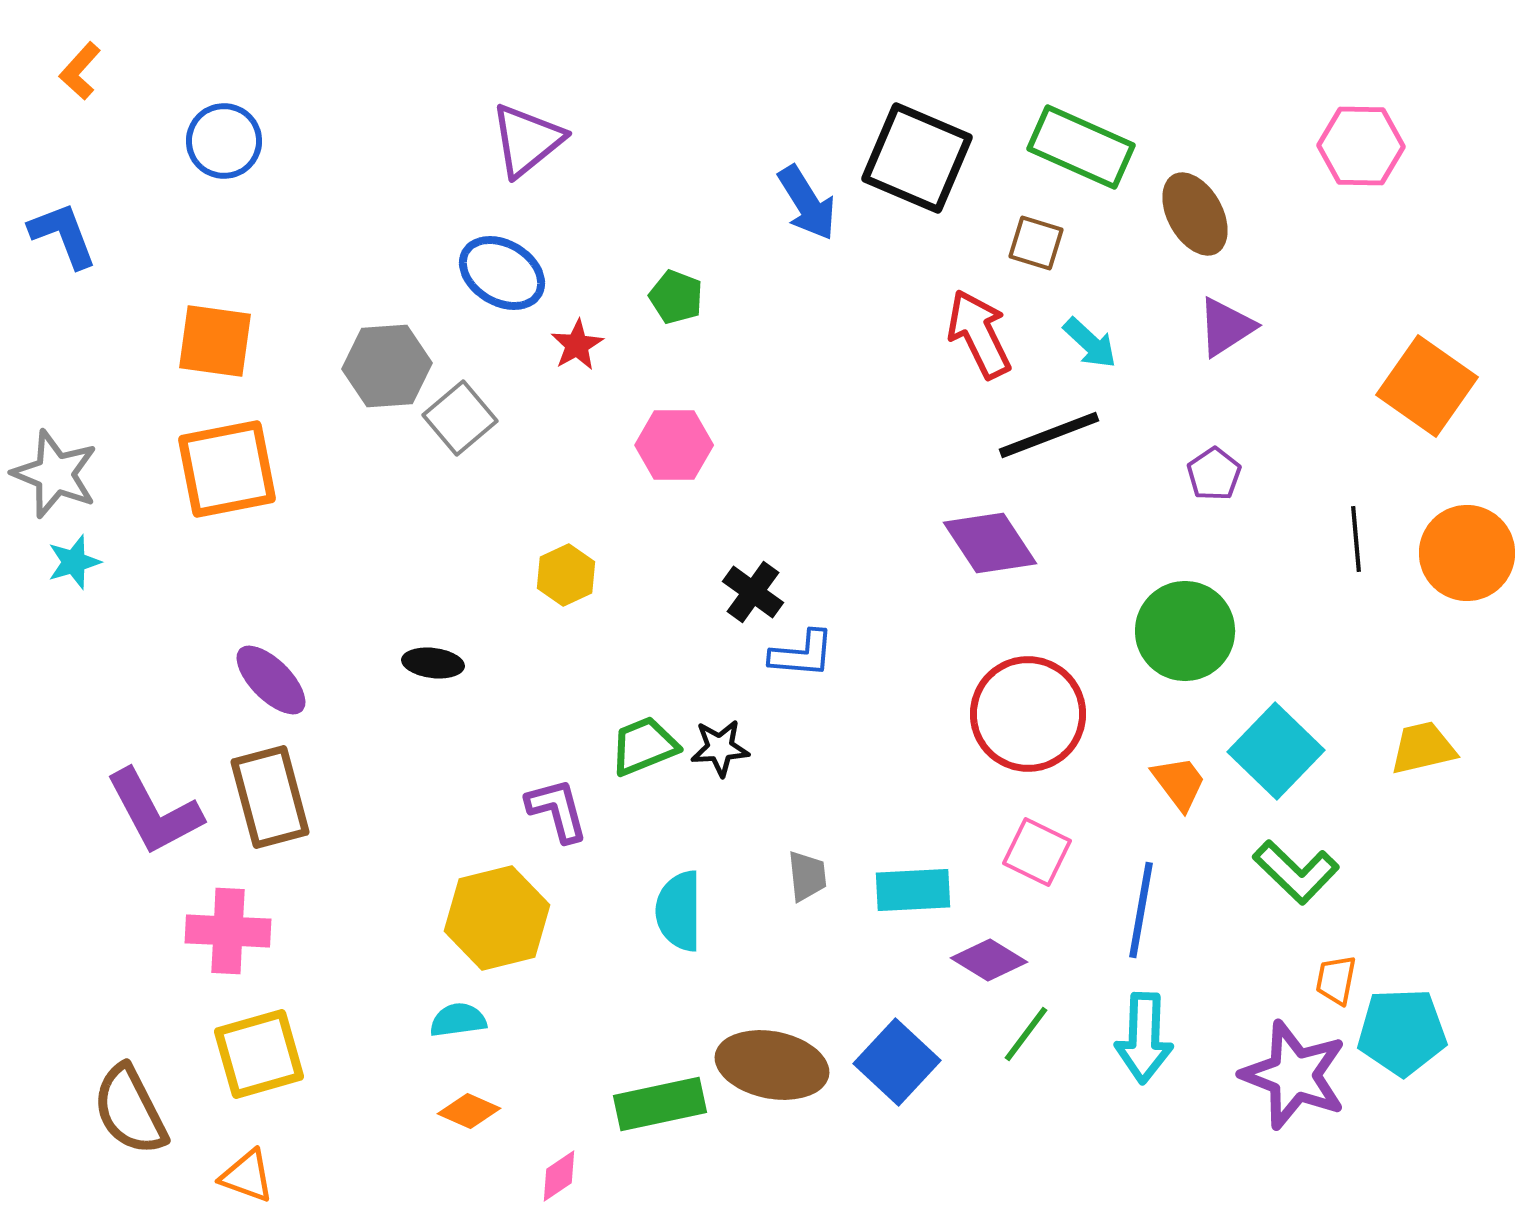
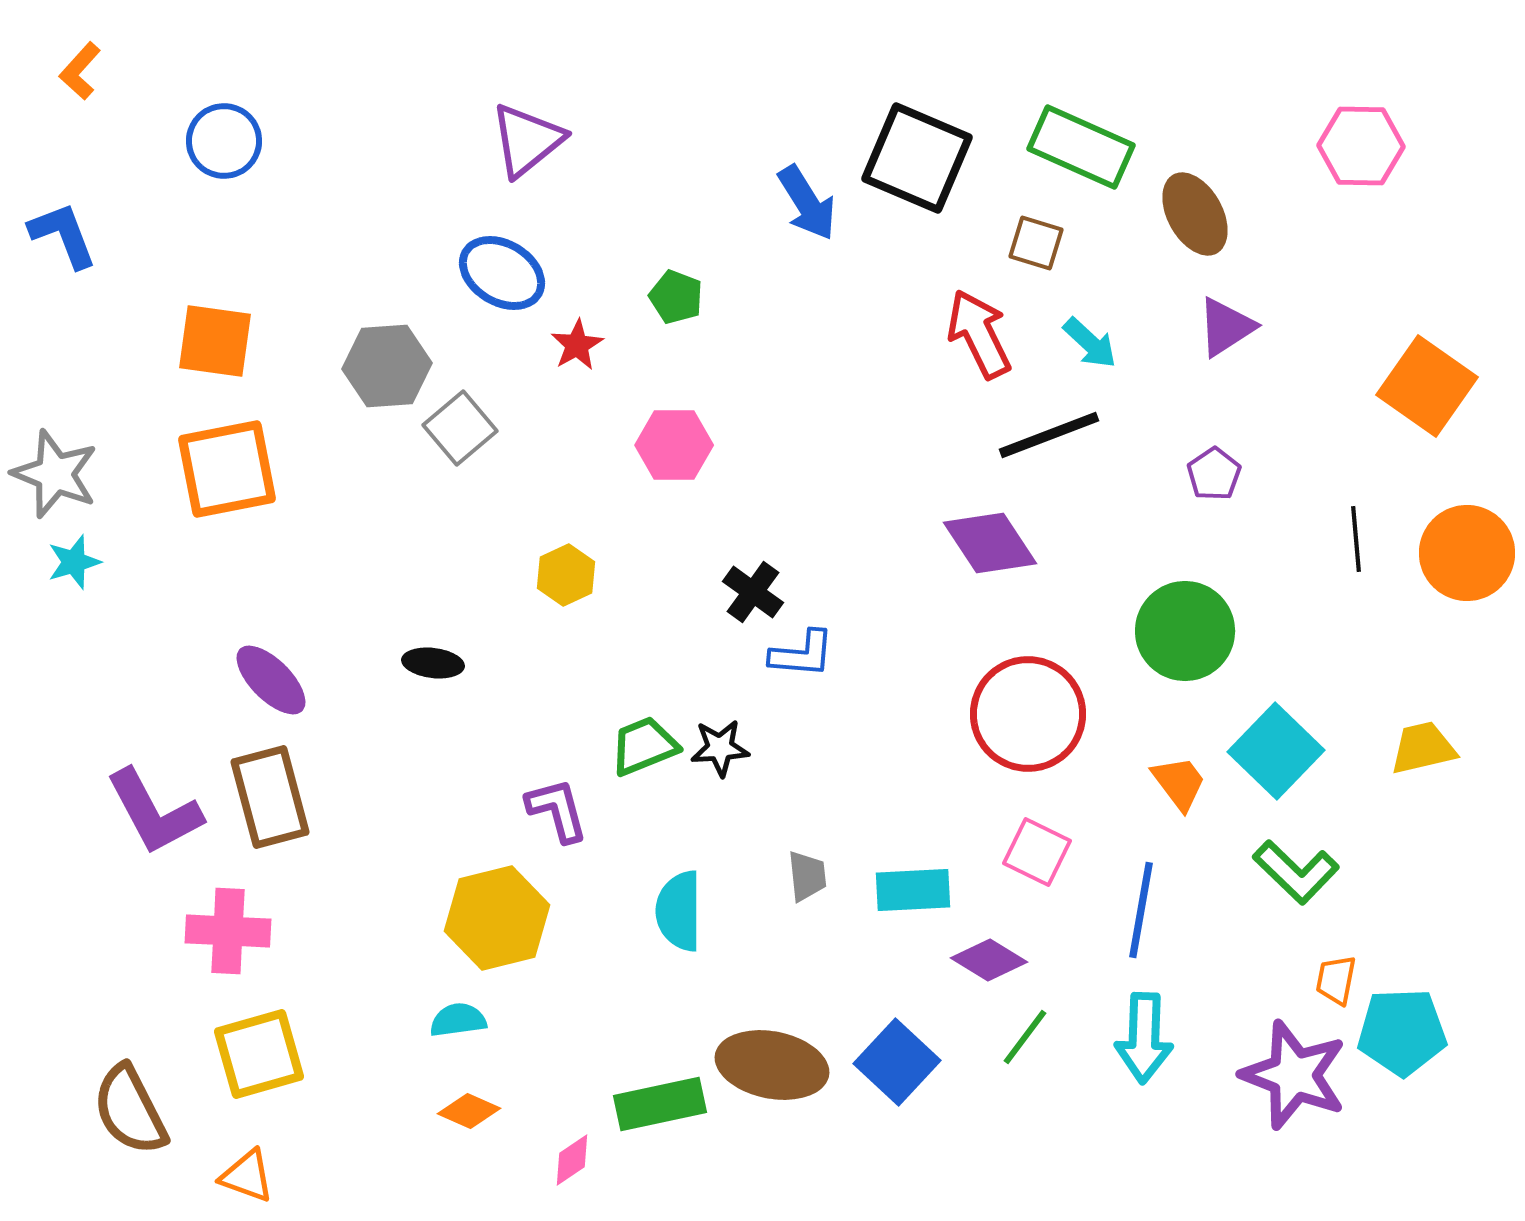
gray square at (460, 418): moved 10 px down
green line at (1026, 1034): moved 1 px left, 3 px down
pink diamond at (559, 1176): moved 13 px right, 16 px up
